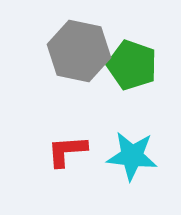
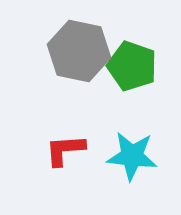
green pentagon: moved 1 px down
red L-shape: moved 2 px left, 1 px up
